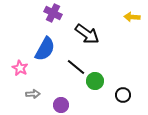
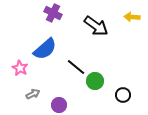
black arrow: moved 9 px right, 8 px up
blue semicircle: rotated 20 degrees clockwise
gray arrow: rotated 24 degrees counterclockwise
purple circle: moved 2 px left
